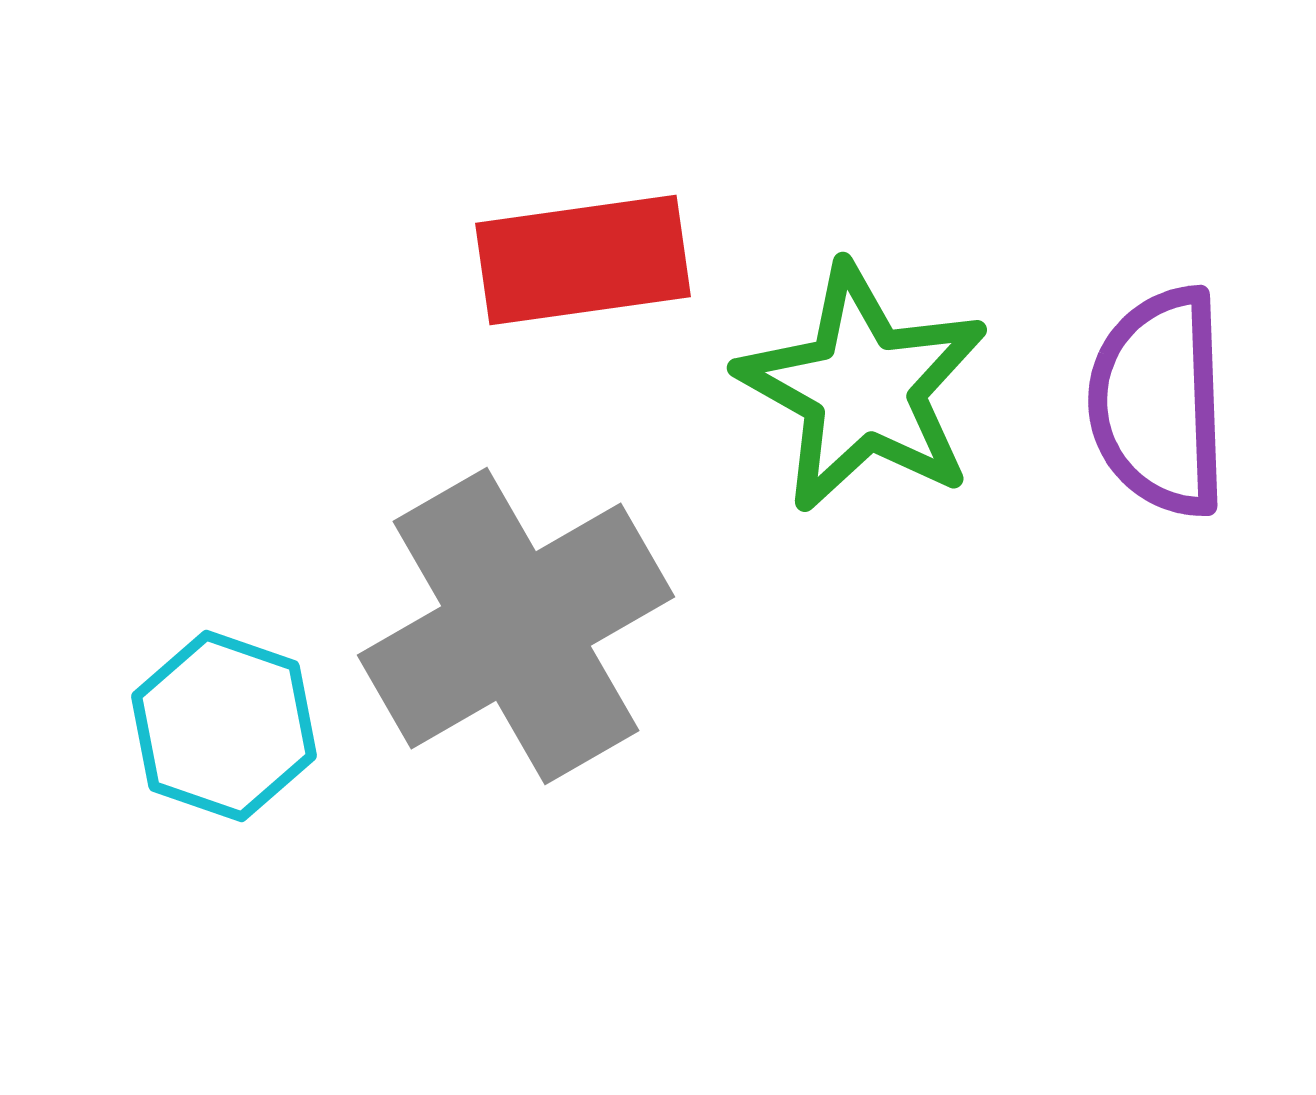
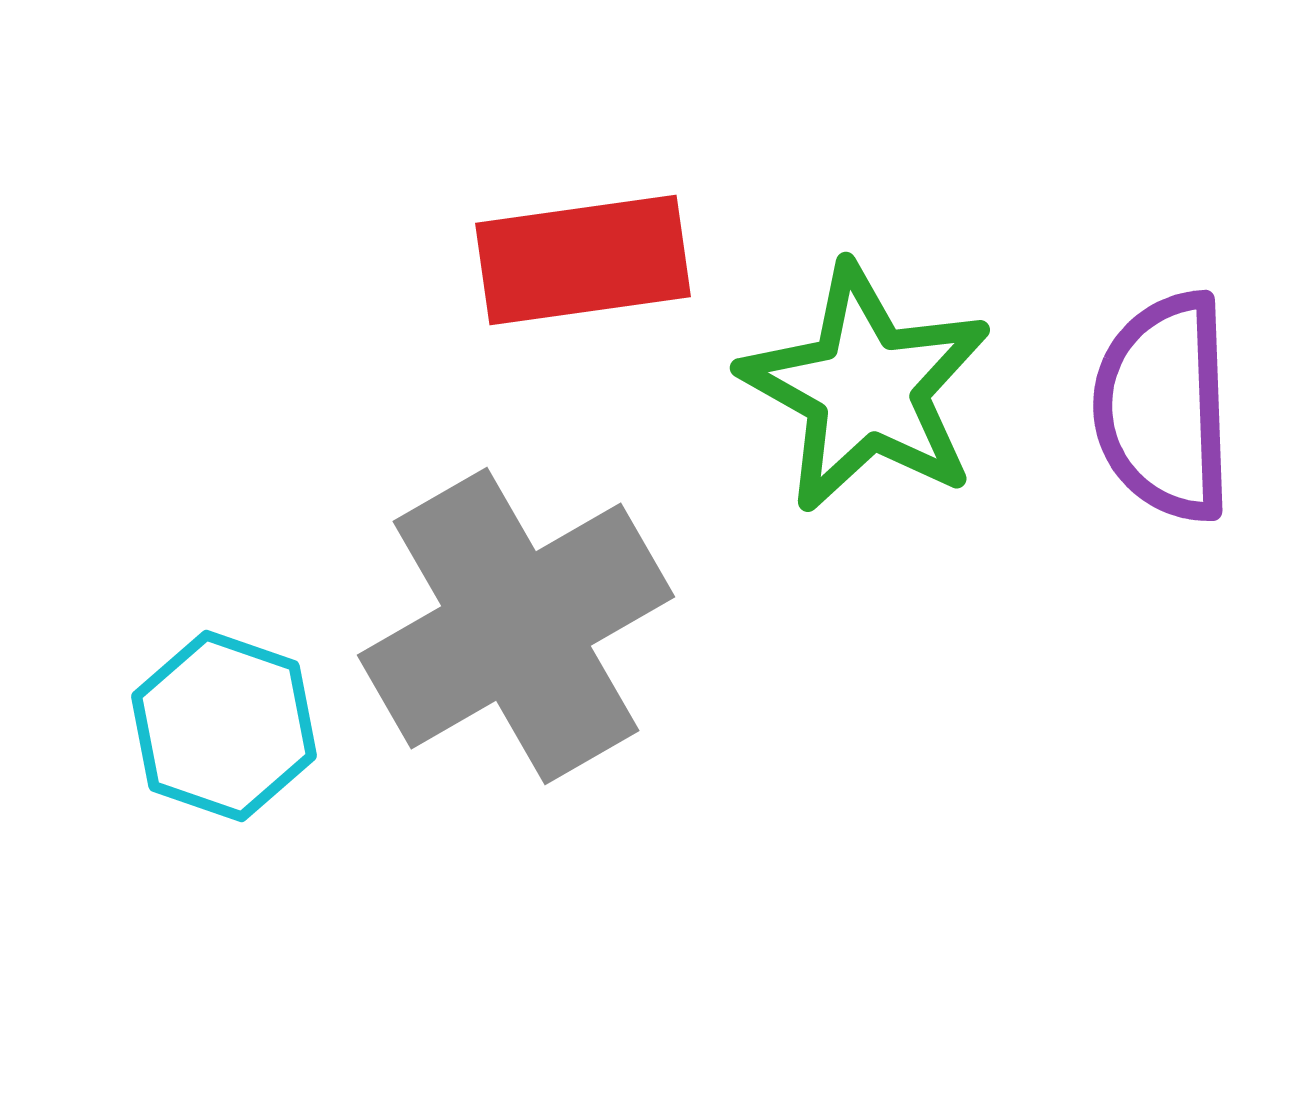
green star: moved 3 px right
purple semicircle: moved 5 px right, 5 px down
